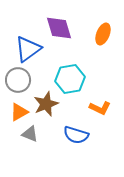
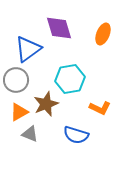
gray circle: moved 2 px left
